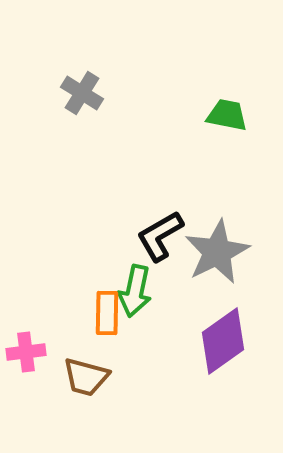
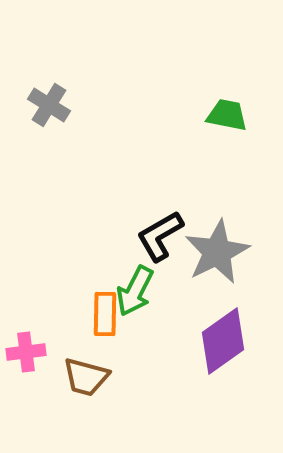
gray cross: moved 33 px left, 12 px down
green arrow: rotated 15 degrees clockwise
orange rectangle: moved 2 px left, 1 px down
